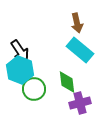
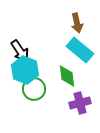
cyan hexagon: moved 5 px right
green diamond: moved 6 px up
